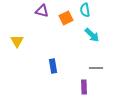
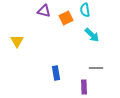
purple triangle: moved 2 px right
blue rectangle: moved 3 px right, 7 px down
